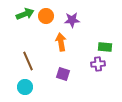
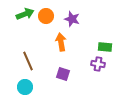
purple star: moved 1 px up; rotated 21 degrees clockwise
purple cross: rotated 16 degrees clockwise
